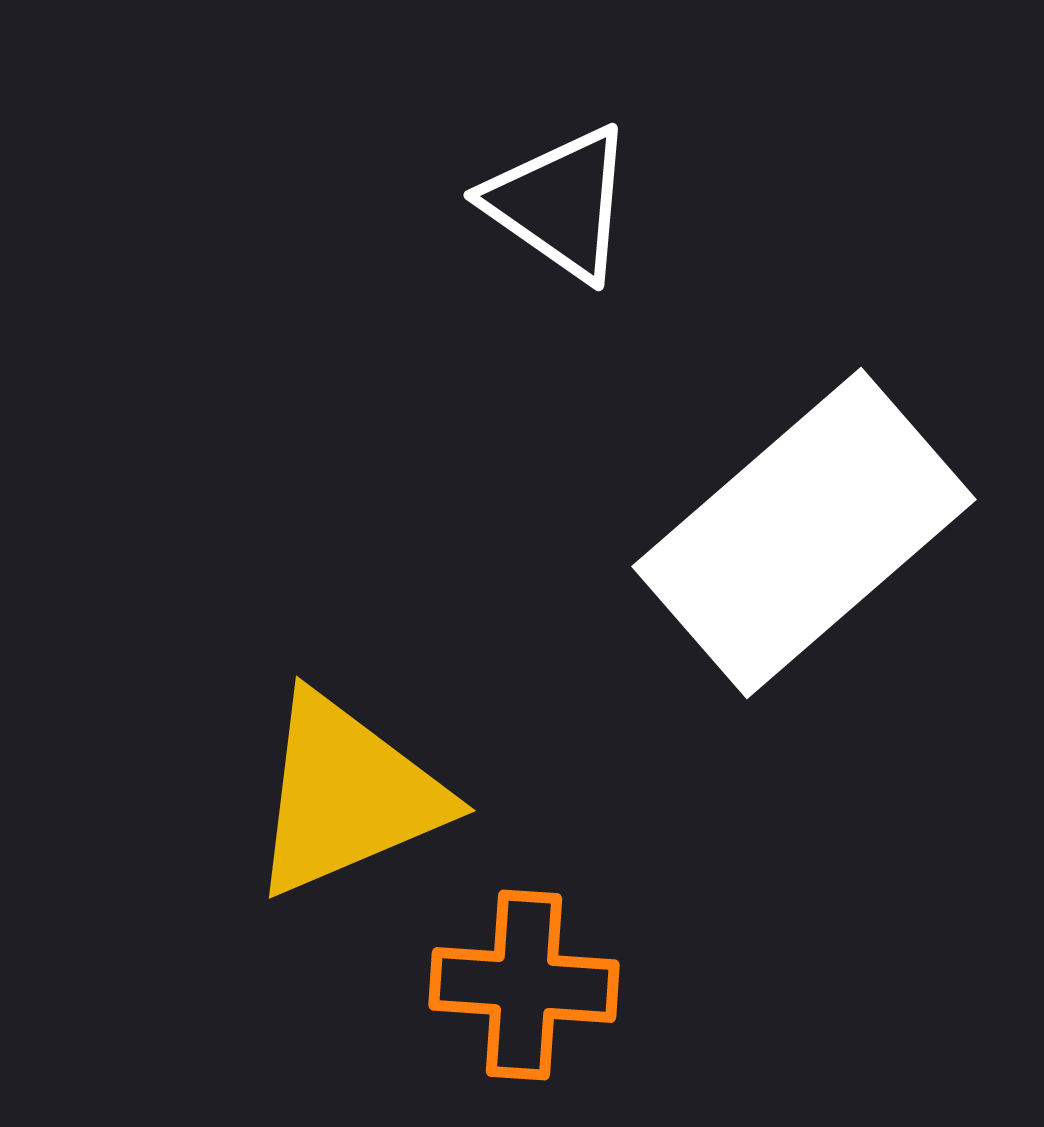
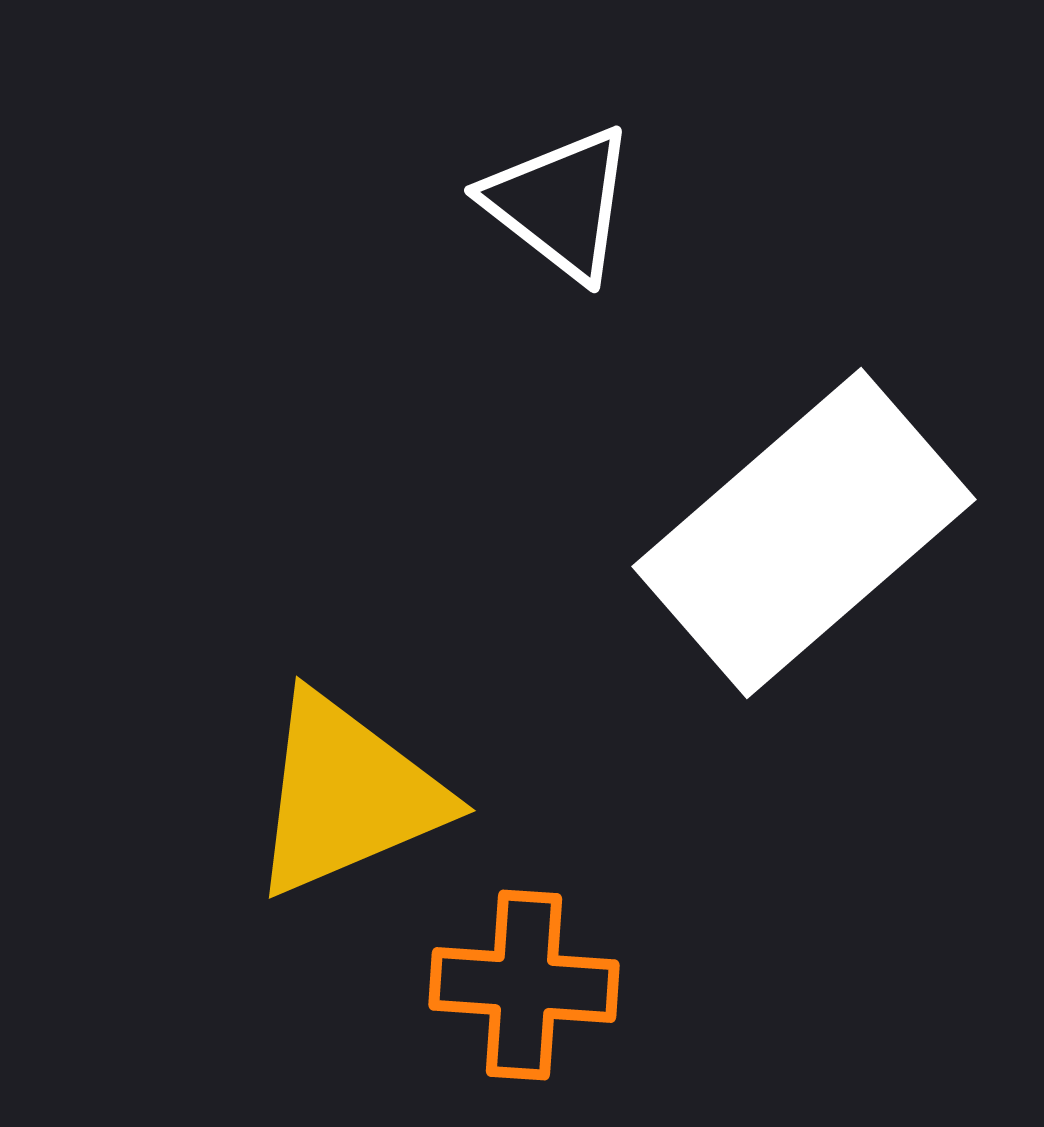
white triangle: rotated 3 degrees clockwise
